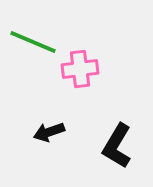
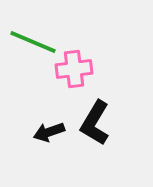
pink cross: moved 6 px left
black L-shape: moved 22 px left, 23 px up
